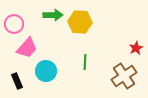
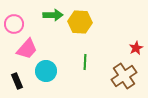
pink trapezoid: moved 1 px down
